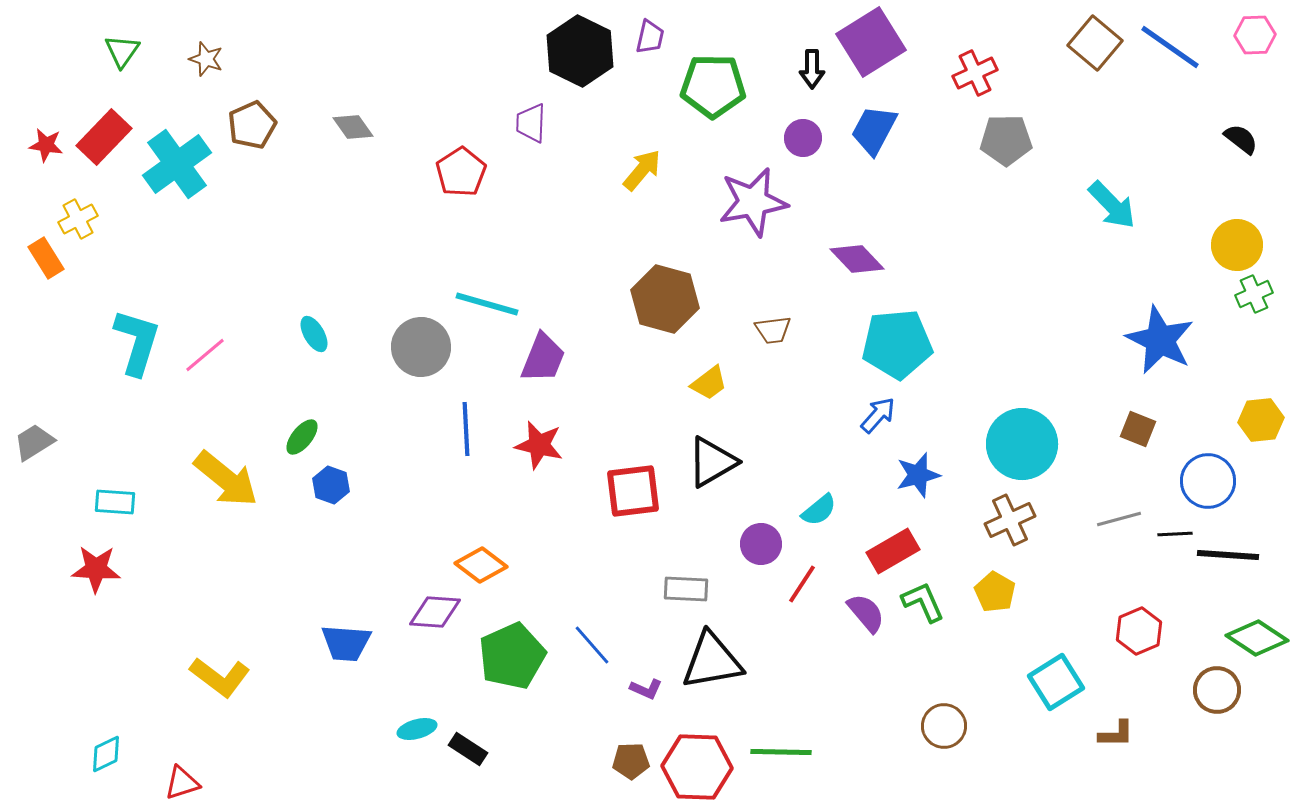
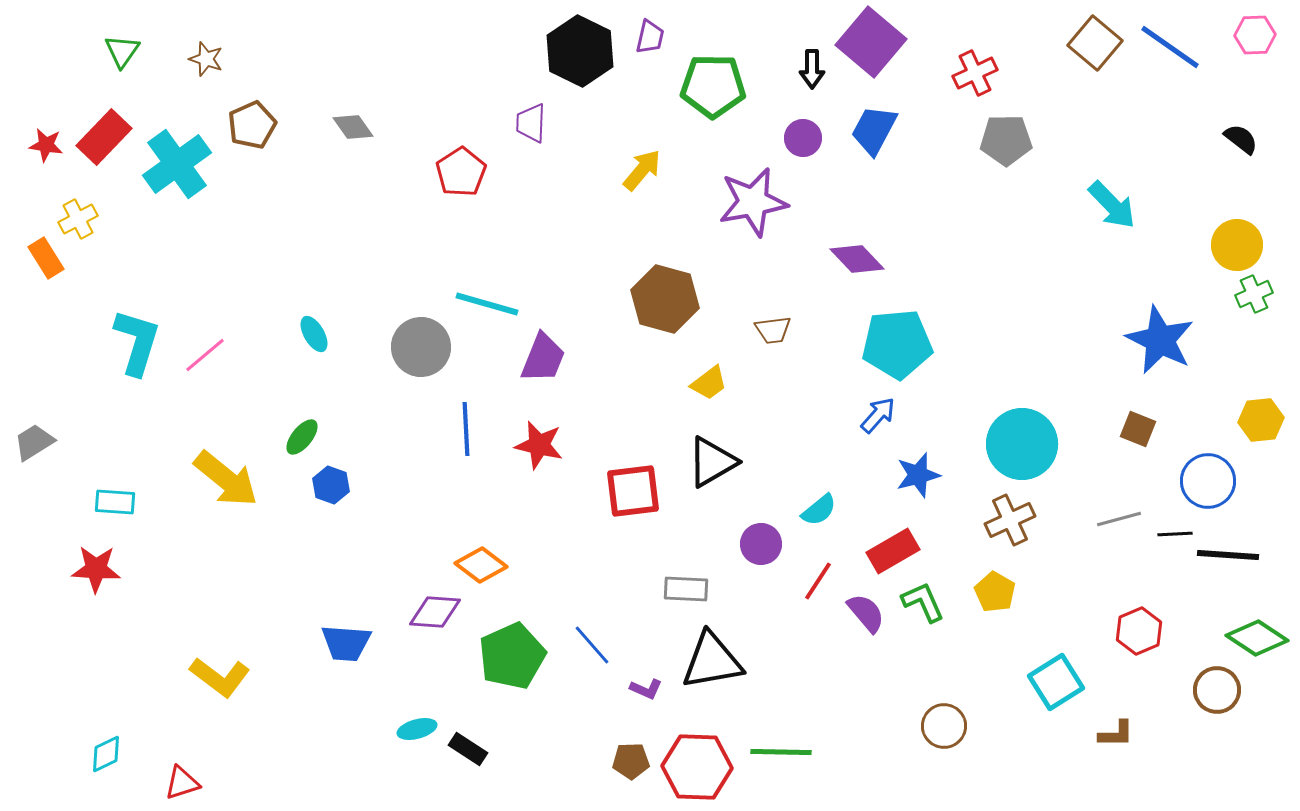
purple square at (871, 42): rotated 18 degrees counterclockwise
red line at (802, 584): moved 16 px right, 3 px up
